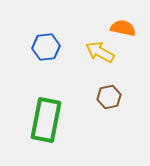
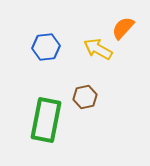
orange semicircle: rotated 60 degrees counterclockwise
yellow arrow: moved 2 px left, 3 px up
brown hexagon: moved 24 px left
